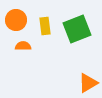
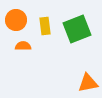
orange triangle: rotated 20 degrees clockwise
